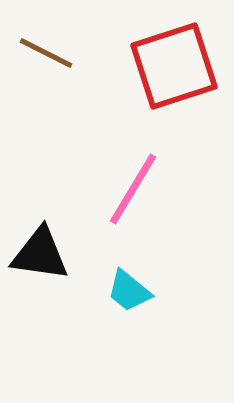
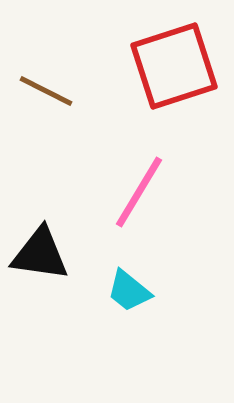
brown line: moved 38 px down
pink line: moved 6 px right, 3 px down
